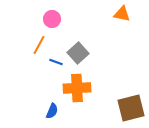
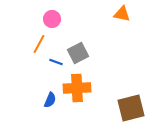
orange line: moved 1 px up
gray square: rotated 15 degrees clockwise
blue semicircle: moved 2 px left, 11 px up
